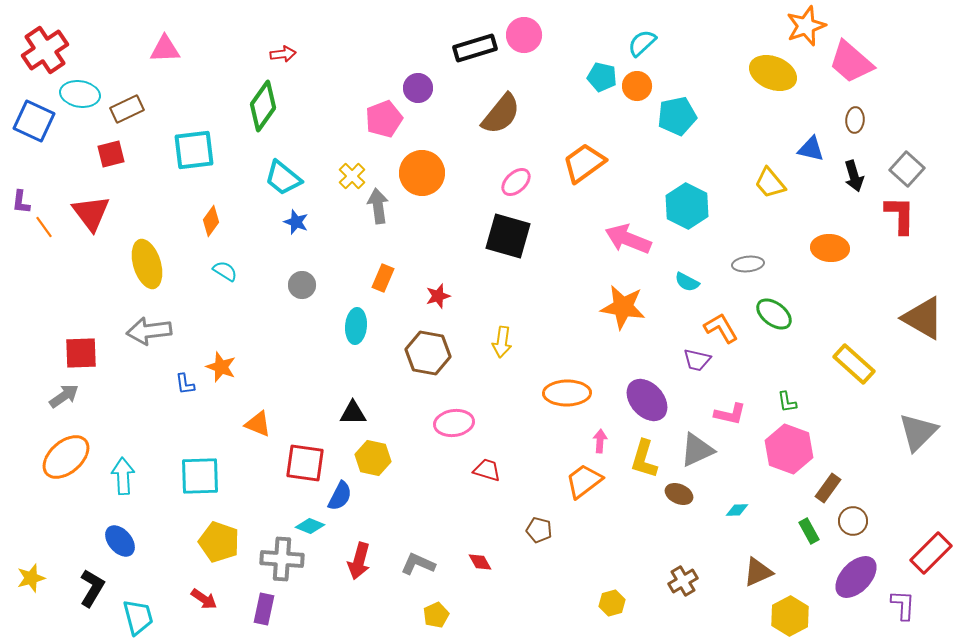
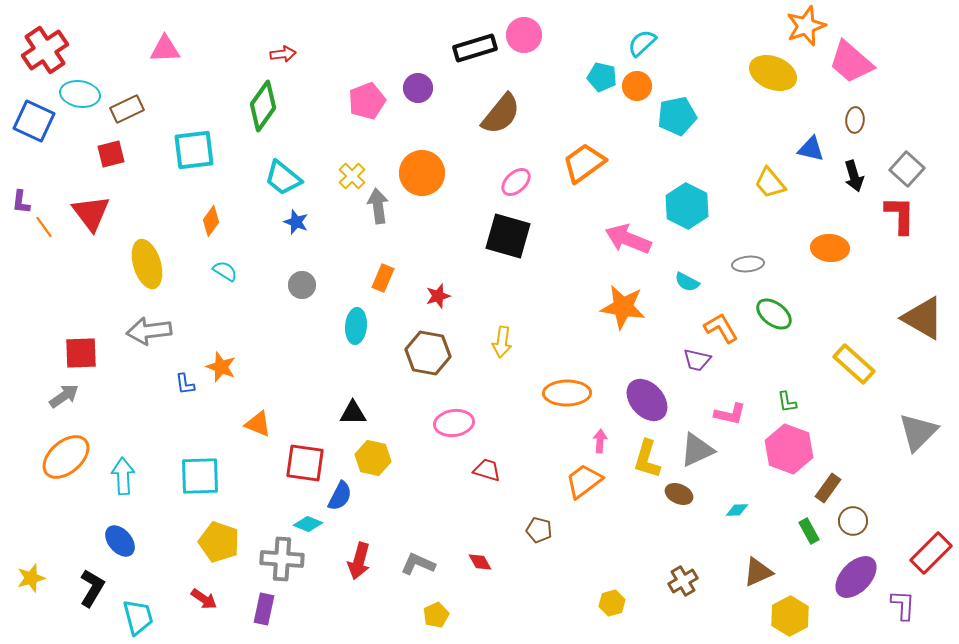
pink pentagon at (384, 119): moved 17 px left, 18 px up
yellow L-shape at (644, 459): moved 3 px right
cyan diamond at (310, 526): moved 2 px left, 2 px up
